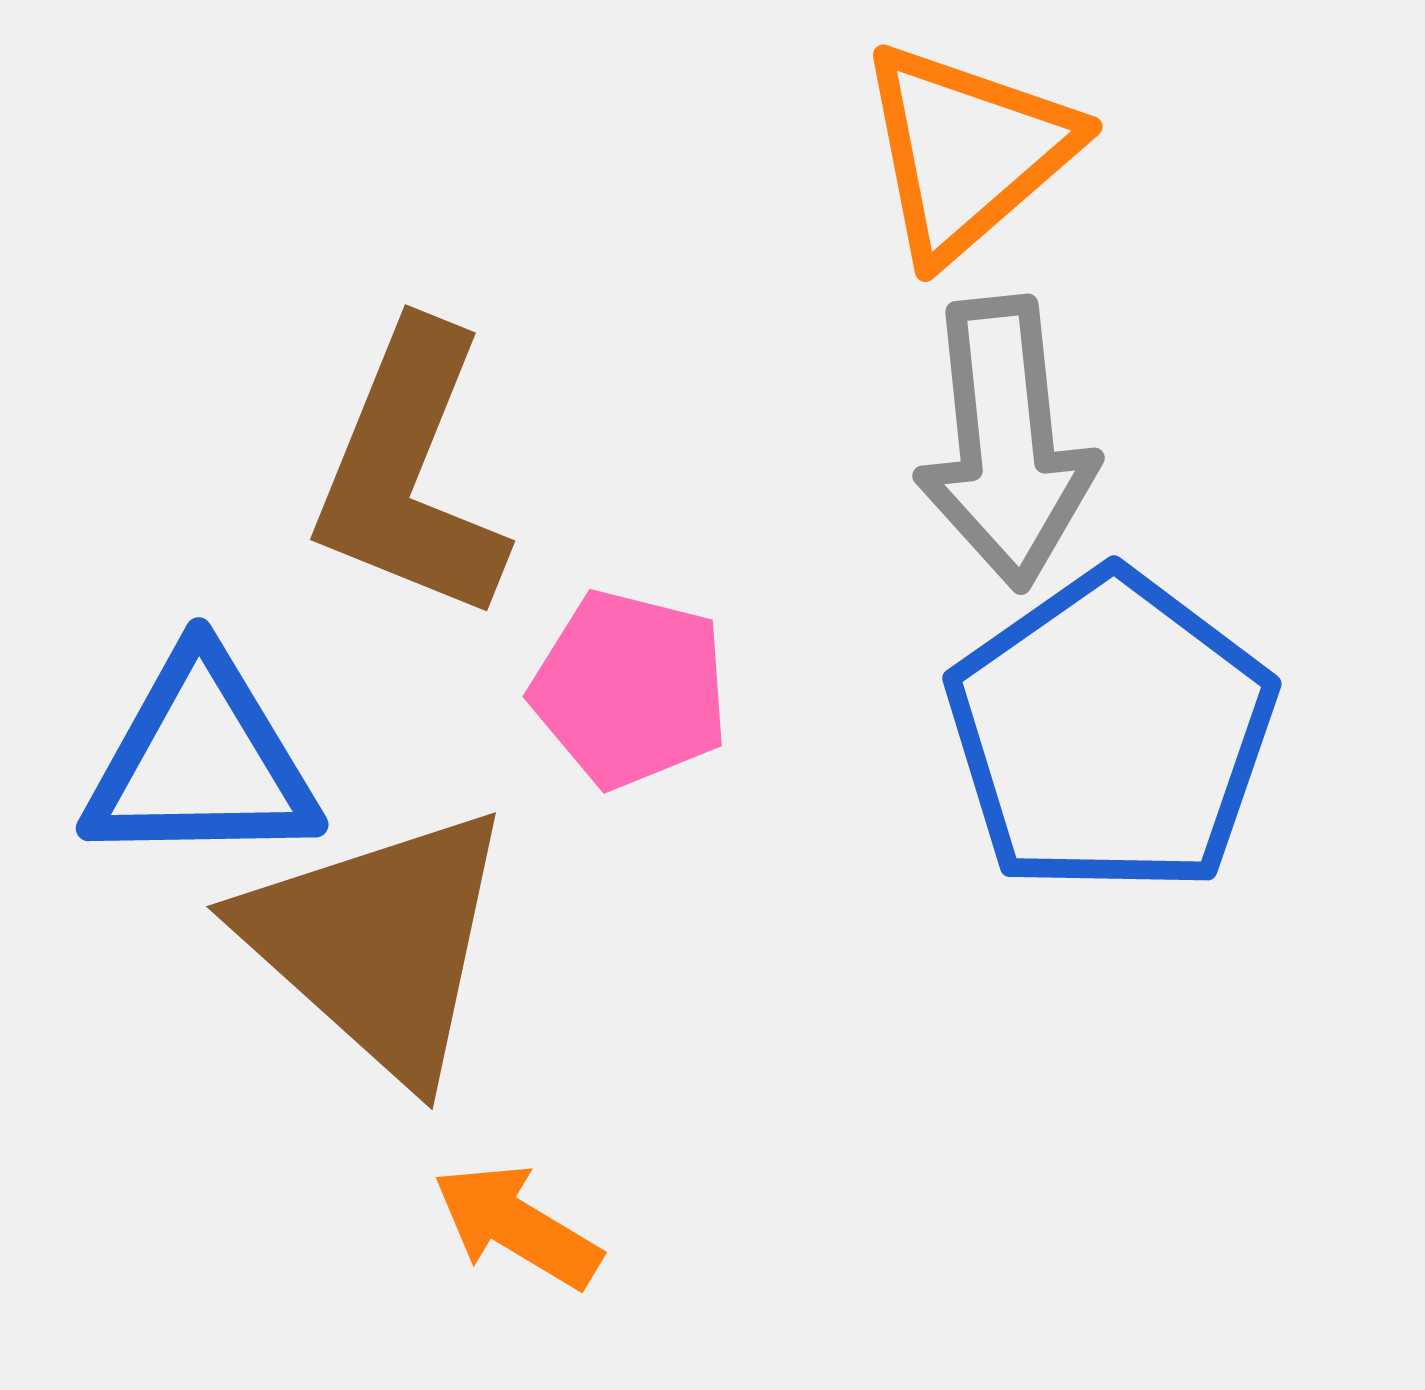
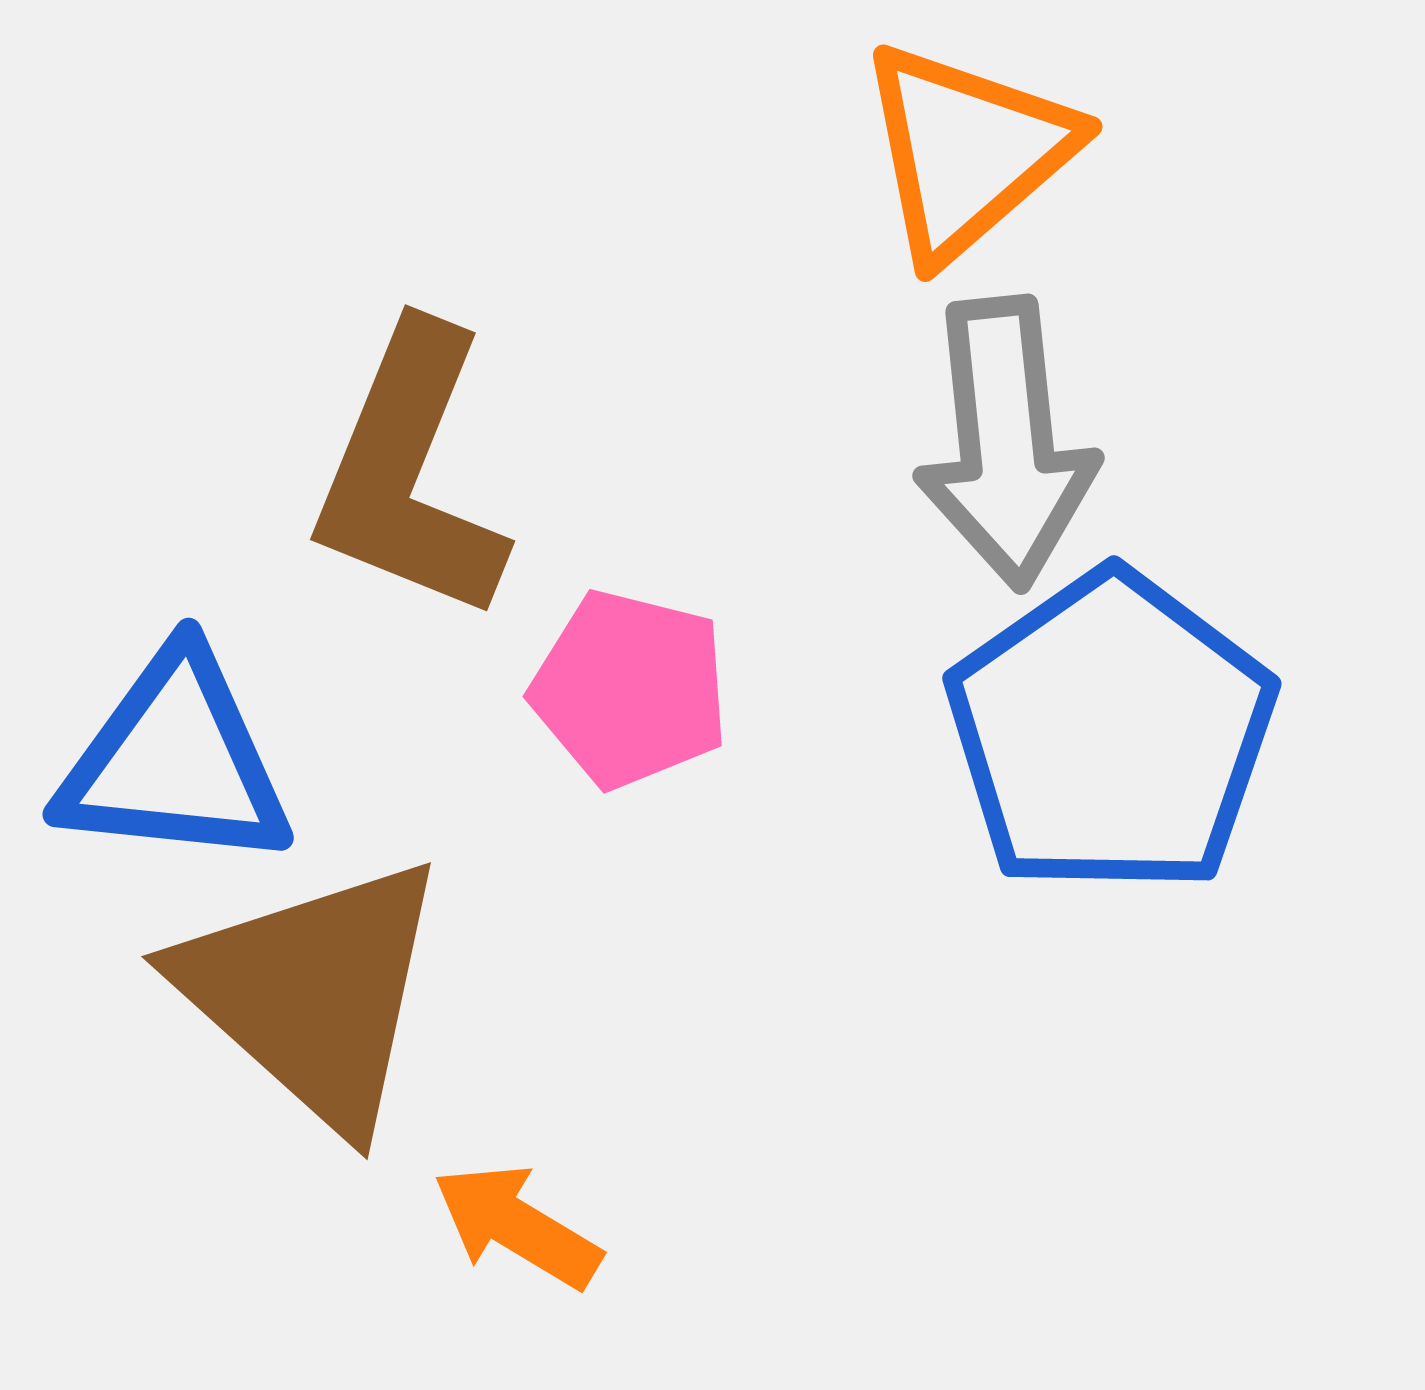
blue triangle: moved 26 px left; rotated 7 degrees clockwise
brown triangle: moved 65 px left, 50 px down
